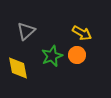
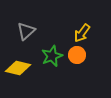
yellow arrow: rotated 96 degrees clockwise
yellow diamond: rotated 65 degrees counterclockwise
